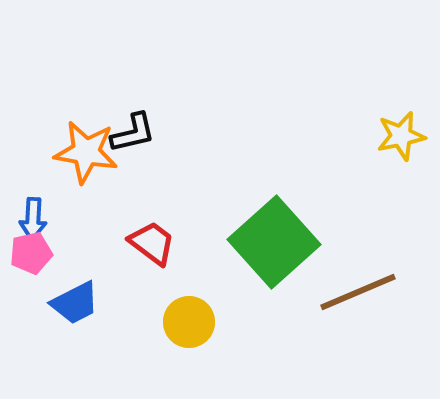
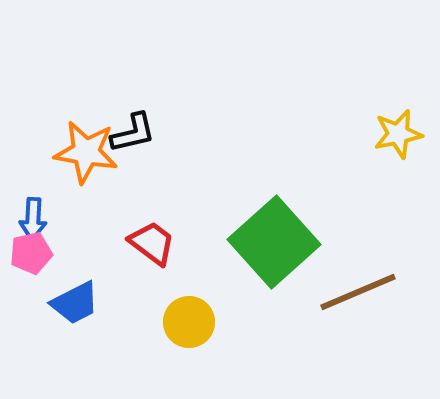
yellow star: moved 3 px left, 2 px up
